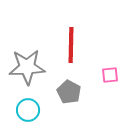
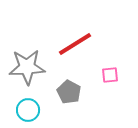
red line: moved 4 px right, 1 px up; rotated 57 degrees clockwise
